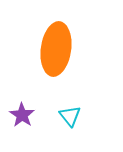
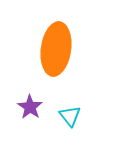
purple star: moved 8 px right, 8 px up
